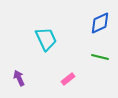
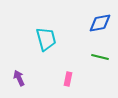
blue diamond: rotated 15 degrees clockwise
cyan trapezoid: rotated 10 degrees clockwise
pink rectangle: rotated 40 degrees counterclockwise
